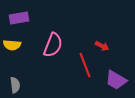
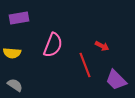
yellow semicircle: moved 8 px down
purple trapezoid: rotated 15 degrees clockwise
gray semicircle: rotated 49 degrees counterclockwise
